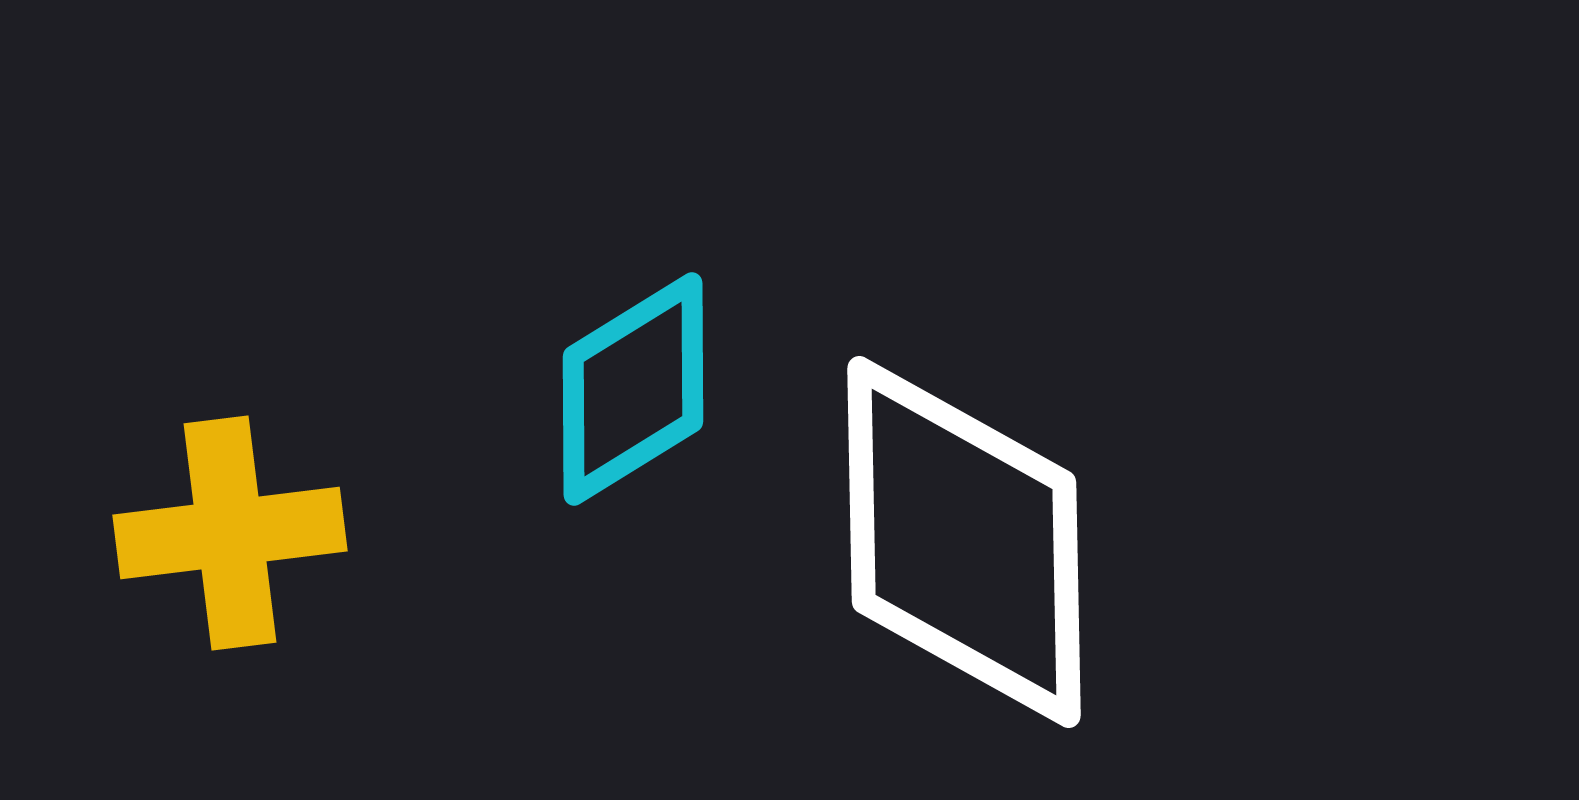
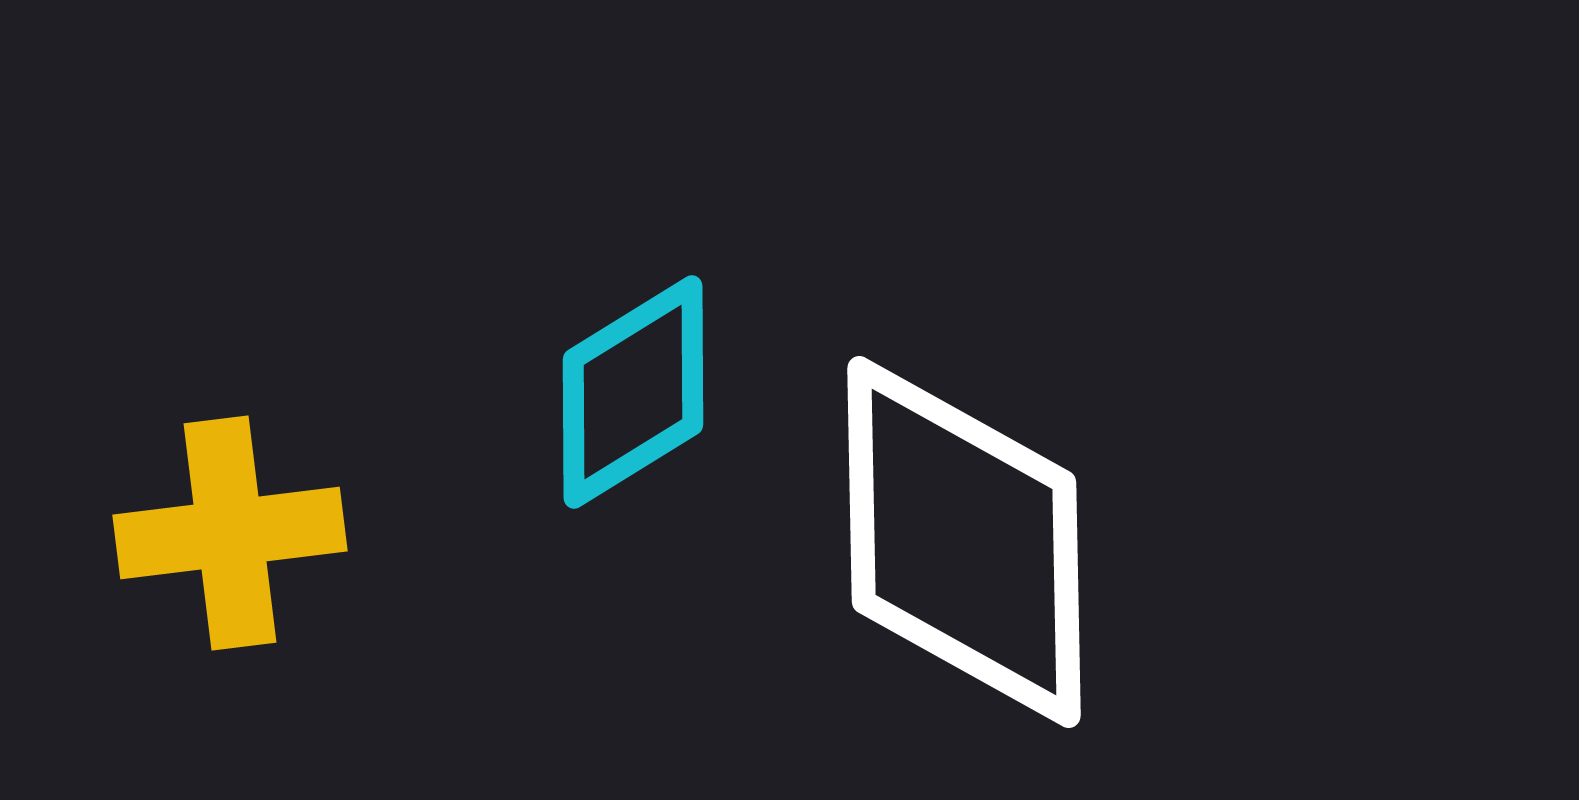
cyan diamond: moved 3 px down
